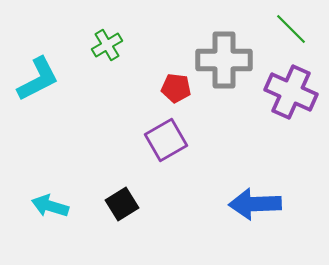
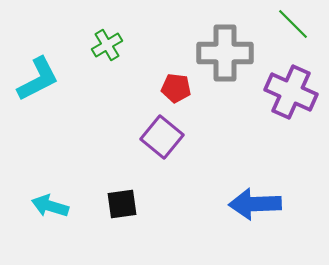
green line: moved 2 px right, 5 px up
gray cross: moved 1 px right, 7 px up
purple square: moved 4 px left, 3 px up; rotated 21 degrees counterclockwise
black square: rotated 24 degrees clockwise
